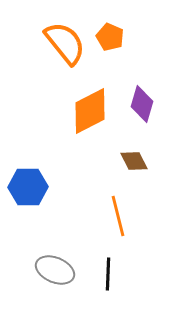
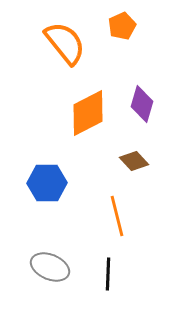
orange pentagon: moved 12 px right, 11 px up; rotated 24 degrees clockwise
orange diamond: moved 2 px left, 2 px down
brown diamond: rotated 16 degrees counterclockwise
blue hexagon: moved 19 px right, 4 px up
orange line: moved 1 px left
gray ellipse: moved 5 px left, 3 px up
